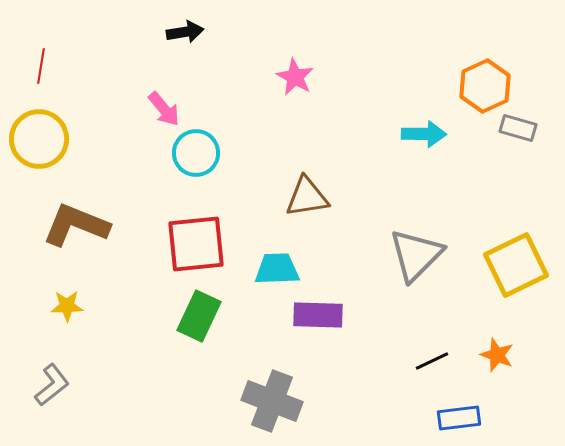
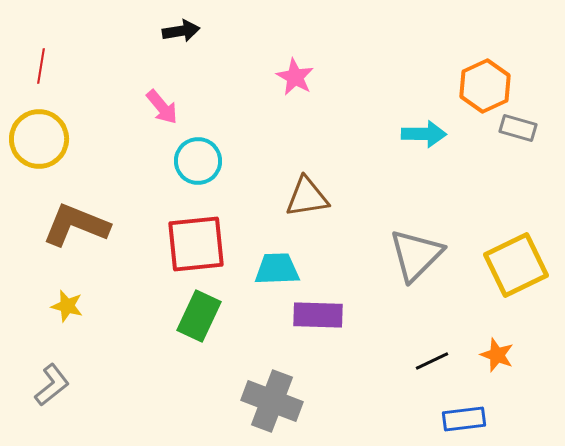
black arrow: moved 4 px left, 1 px up
pink arrow: moved 2 px left, 2 px up
cyan circle: moved 2 px right, 8 px down
yellow star: rotated 16 degrees clockwise
blue rectangle: moved 5 px right, 1 px down
